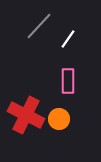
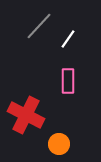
orange circle: moved 25 px down
